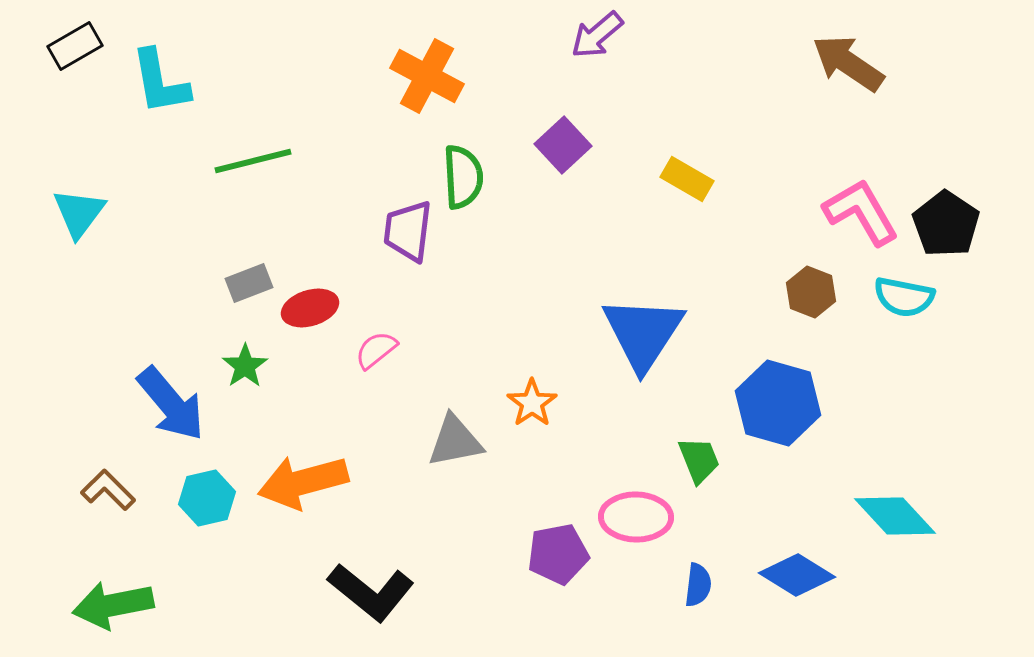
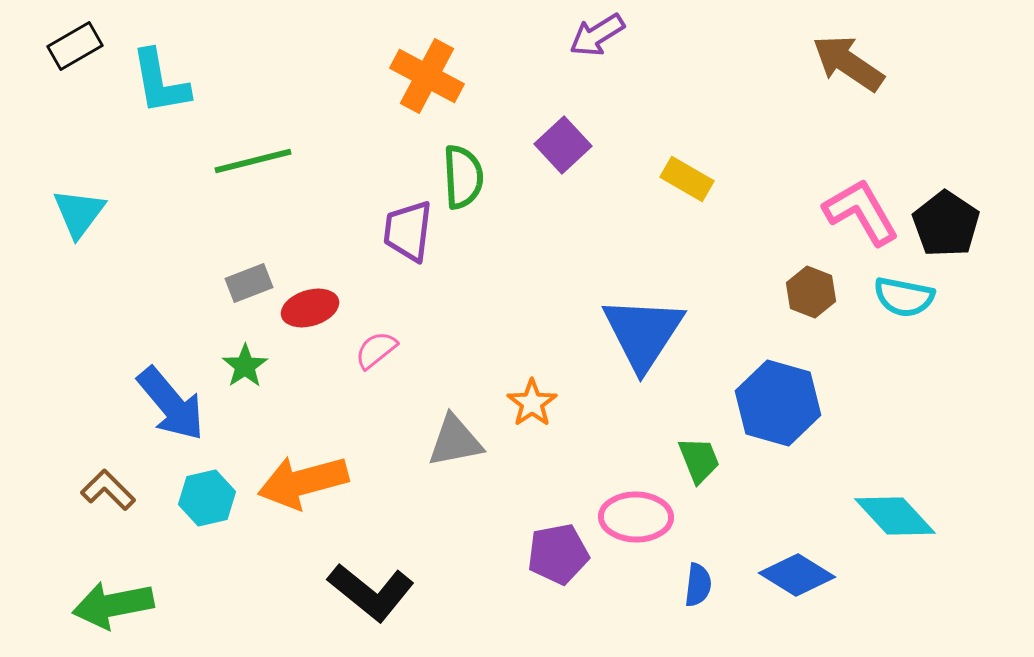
purple arrow: rotated 8 degrees clockwise
